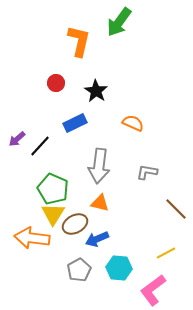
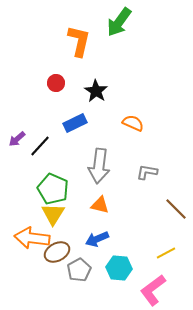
orange triangle: moved 2 px down
brown ellipse: moved 18 px left, 28 px down
